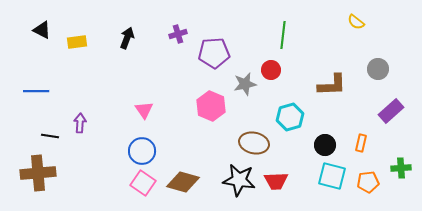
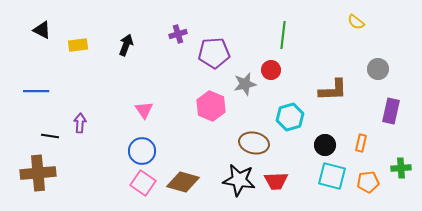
black arrow: moved 1 px left, 7 px down
yellow rectangle: moved 1 px right, 3 px down
brown L-shape: moved 1 px right, 5 px down
purple rectangle: rotated 35 degrees counterclockwise
